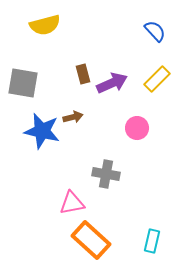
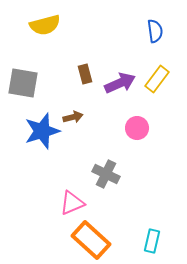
blue semicircle: rotated 35 degrees clockwise
brown rectangle: moved 2 px right
yellow rectangle: rotated 8 degrees counterclockwise
purple arrow: moved 8 px right
blue star: rotated 30 degrees counterclockwise
gray cross: rotated 16 degrees clockwise
pink triangle: rotated 12 degrees counterclockwise
